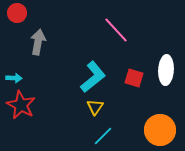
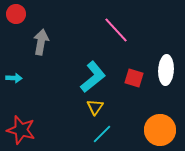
red circle: moved 1 px left, 1 px down
gray arrow: moved 3 px right
red star: moved 25 px down; rotated 12 degrees counterclockwise
cyan line: moved 1 px left, 2 px up
